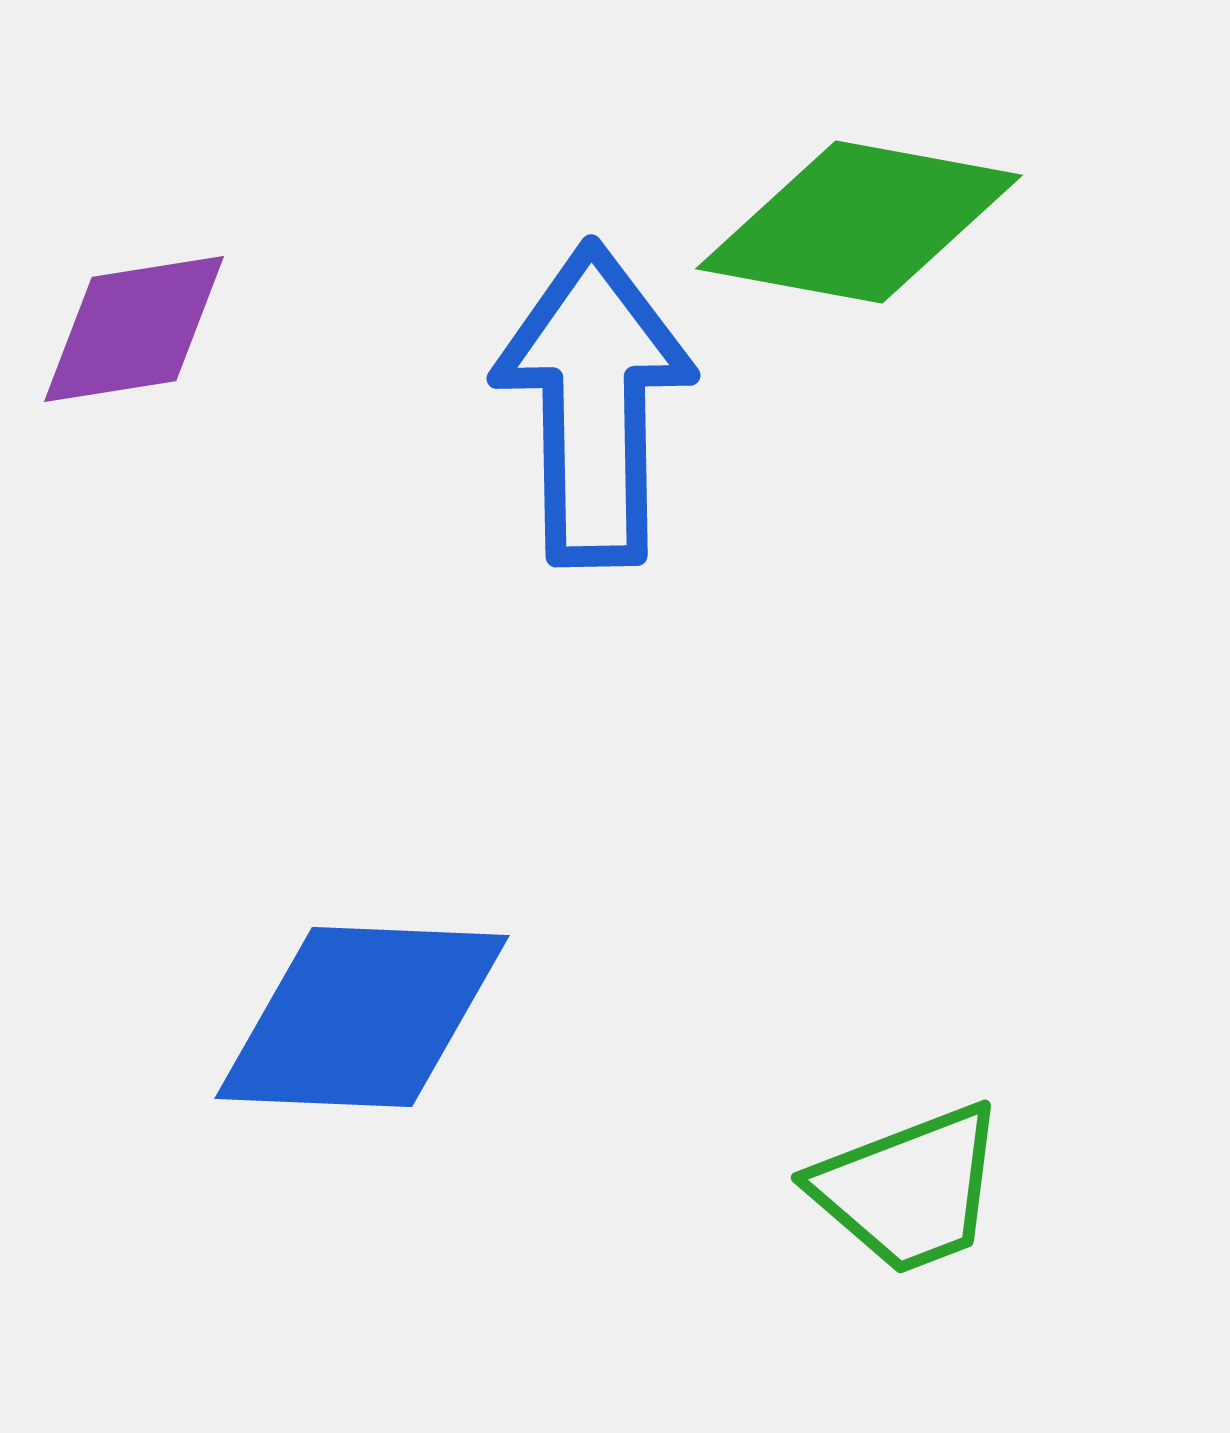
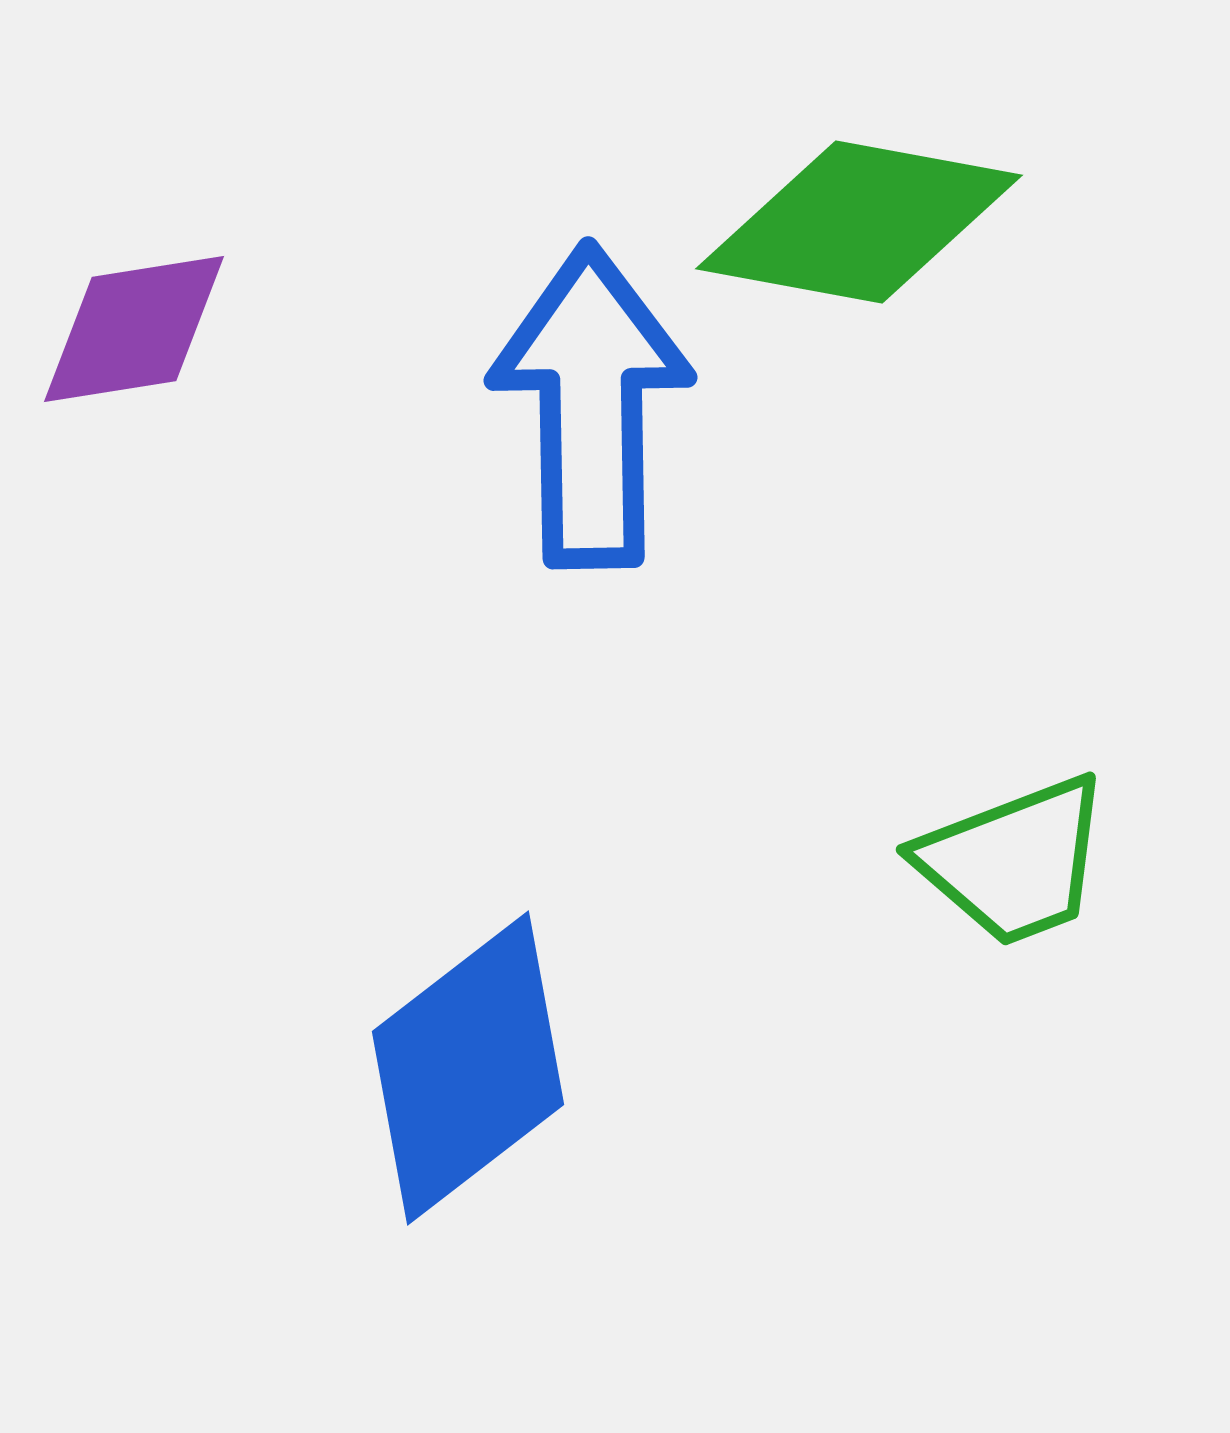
blue arrow: moved 3 px left, 2 px down
blue diamond: moved 106 px right, 51 px down; rotated 40 degrees counterclockwise
green trapezoid: moved 105 px right, 328 px up
